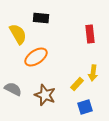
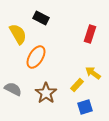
black rectangle: rotated 21 degrees clockwise
red rectangle: rotated 24 degrees clockwise
orange ellipse: rotated 25 degrees counterclockwise
yellow arrow: rotated 119 degrees clockwise
yellow rectangle: moved 1 px down
brown star: moved 1 px right, 2 px up; rotated 15 degrees clockwise
